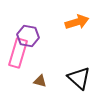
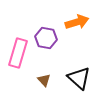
purple hexagon: moved 18 px right, 2 px down
brown triangle: moved 4 px right, 1 px up; rotated 32 degrees clockwise
